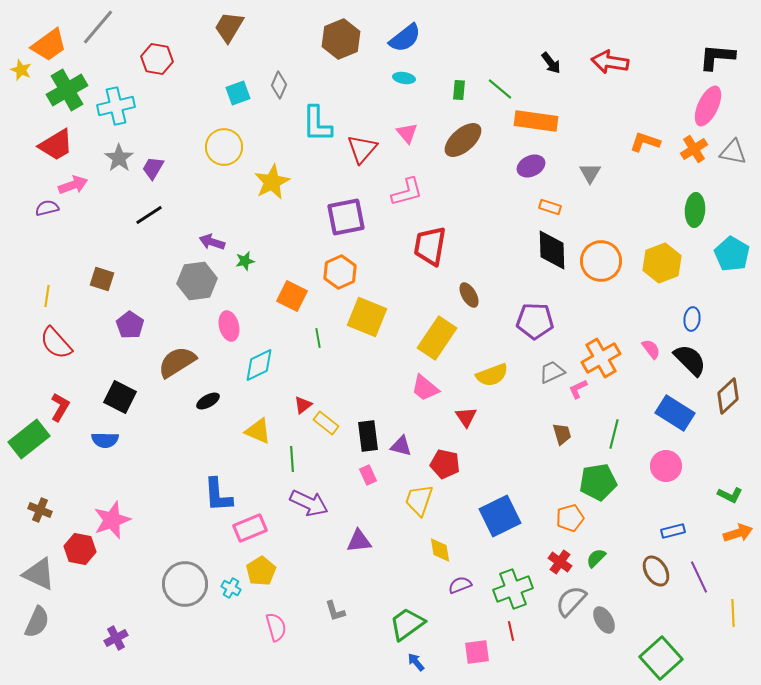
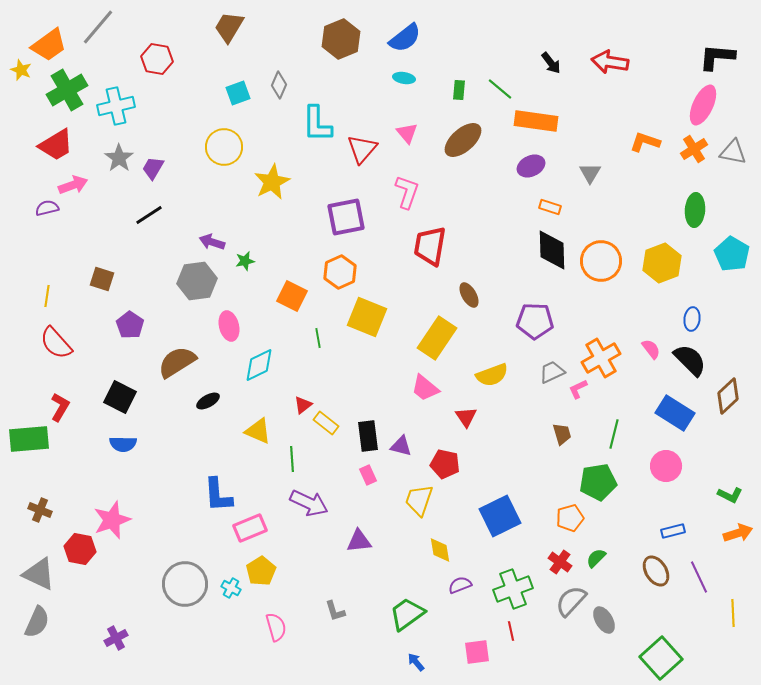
pink ellipse at (708, 106): moved 5 px left, 1 px up
pink L-shape at (407, 192): rotated 56 degrees counterclockwise
green rectangle at (29, 439): rotated 33 degrees clockwise
blue semicircle at (105, 440): moved 18 px right, 4 px down
green trapezoid at (407, 624): moved 10 px up
